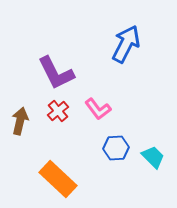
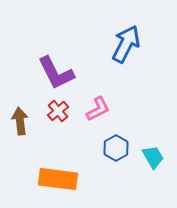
pink L-shape: rotated 80 degrees counterclockwise
brown arrow: rotated 20 degrees counterclockwise
blue hexagon: rotated 25 degrees counterclockwise
cyan trapezoid: rotated 15 degrees clockwise
orange rectangle: rotated 36 degrees counterclockwise
